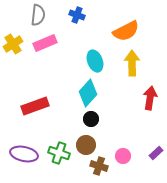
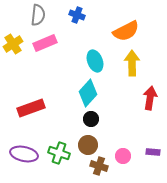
red rectangle: moved 4 px left, 2 px down
brown circle: moved 2 px right
purple rectangle: moved 3 px left, 1 px up; rotated 48 degrees clockwise
